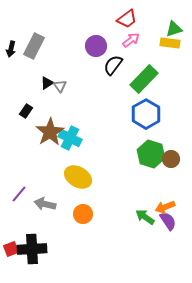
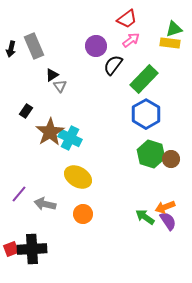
gray rectangle: rotated 50 degrees counterclockwise
black triangle: moved 5 px right, 8 px up
